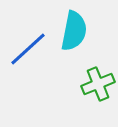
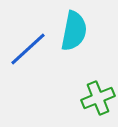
green cross: moved 14 px down
